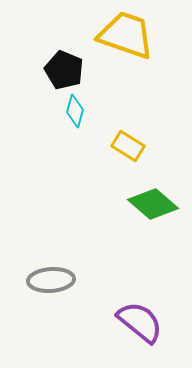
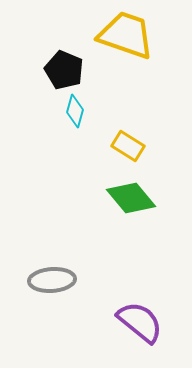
green diamond: moved 22 px left, 6 px up; rotated 9 degrees clockwise
gray ellipse: moved 1 px right
